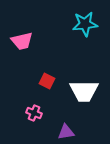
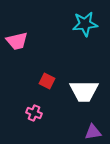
pink trapezoid: moved 5 px left
purple triangle: moved 27 px right
